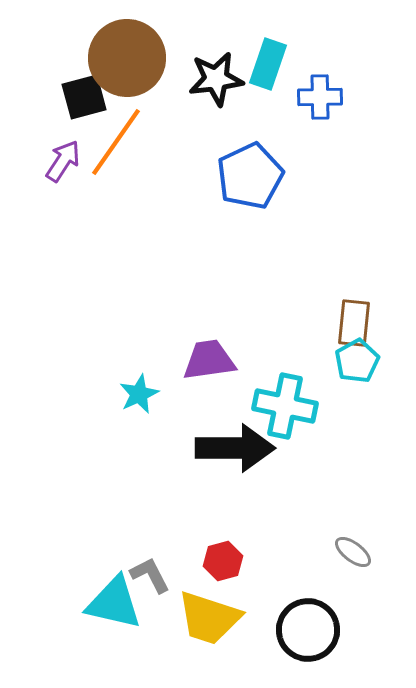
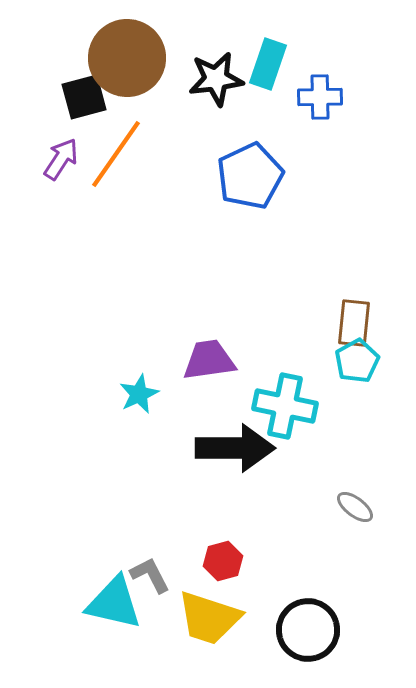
orange line: moved 12 px down
purple arrow: moved 2 px left, 2 px up
gray ellipse: moved 2 px right, 45 px up
